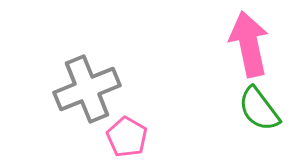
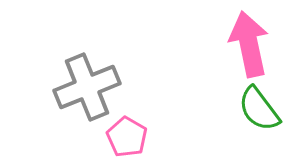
gray cross: moved 2 px up
